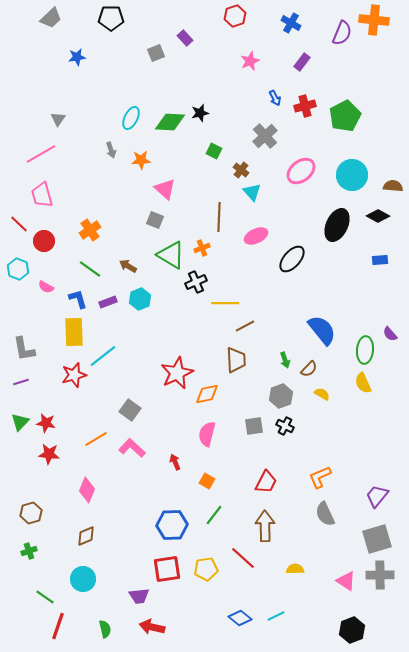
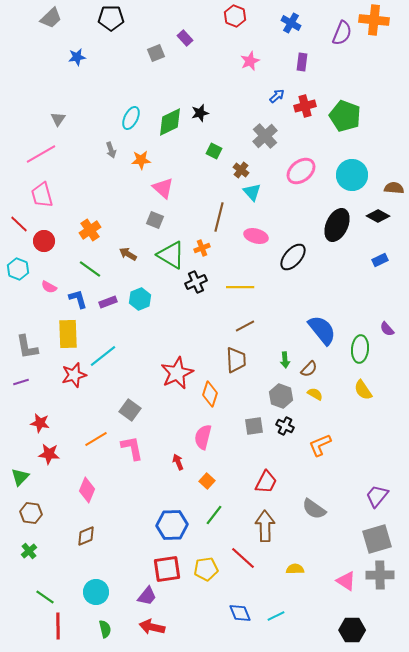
red hexagon at (235, 16): rotated 20 degrees counterclockwise
purple rectangle at (302, 62): rotated 30 degrees counterclockwise
blue arrow at (275, 98): moved 2 px right, 2 px up; rotated 105 degrees counterclockwise
green pentagon at (345, 116): rotated 24 degrees counterclockwise
green diamond at (170, 122): rotated 28 degrees counterclockwise
brown semicircle at (393, 186): moved 1 px right, 2 px down
pink triangle at (165, 189): moved 2 px left, 1 px up
brown line at (219, 217): rotated 12 degrees clockwise
pink ellipse at (256, 236): rotated 40 degrees clockwise
black ellipse at (292, 259): moved 1 px right, 2 px up
blue rectangle at (380, 260): rotated 21 degrees counterclockwise
brown arrow at (128, 266): moved 12 px up
pink semicircle at (46, 287): moved 3 px right
yellow line at (225, 303): moved 15 px right, 16 px up
yellow rectangle at (74, 332): moved 6 px left, 2 px down
purple semicircle at (390, 334): moved 3 px left, 5 px up
gray L-shape at (24, 349): moved 3 px right, 2 px up
green ellipse at (365, 350): moved 5 px left, 1 px up
green arrow at (285, 360): rotated 14 degrees clockwise
yellow semicircle at (363, 383): moved 7 px down; rotated 10 degrees counterclockwise
orange diamond at (207, 394): moved 3 px right; rotated 60 degrees counterclockwise
yellow semicircle at (322, 394): moved 7 px left
gray hexagon at (281, 396): rotated 20 degrees counterclockwise
green triangle at (20, 422): moved 55 px down
red star at (46, 423): moved 6 px left
pink semicircle at (207, 434): moved 4 px left, 3 px down
pink L-shape at (132, 448): rotated 36 degrees clockwise
red arrow at (175, 462): moved 3 px right
orange L-shape at (320, 477): moved 32 px up
orange square at (207, 481): rotated 14 degrees clockwise
brown hexagon at (31, 513): rotated 25 degrees clockwise
gray semicircle at (325, 514): moved 11 px left, 5 px up; rotated 30 degrees counterclockwise
green cross at (29, 551): rotated 21 degrees counterclockwise
cyan circle at (83, 579): moved 13 px right, 13 px down
purple trapezoid at (139, 596): moved 8 px right; rotated 45 degrees counterclockwise
blue diamond at (240, 618): moved 5 px up; rotated 30 degrees clockwise
red line at (58, 626): rotated 20 degrees counterclockwise
black hexagon at (352, 630): rotated 20 degrees clockwise
